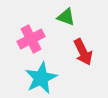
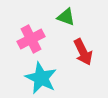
cyan star: rotated 20 degrees counterclockwise
